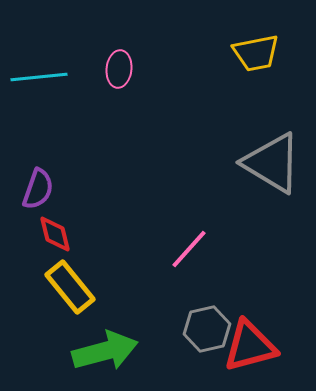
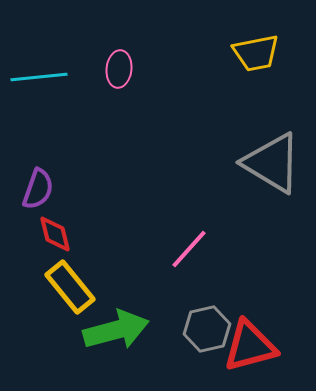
green arrow: moved 11 px right, 21 px up
